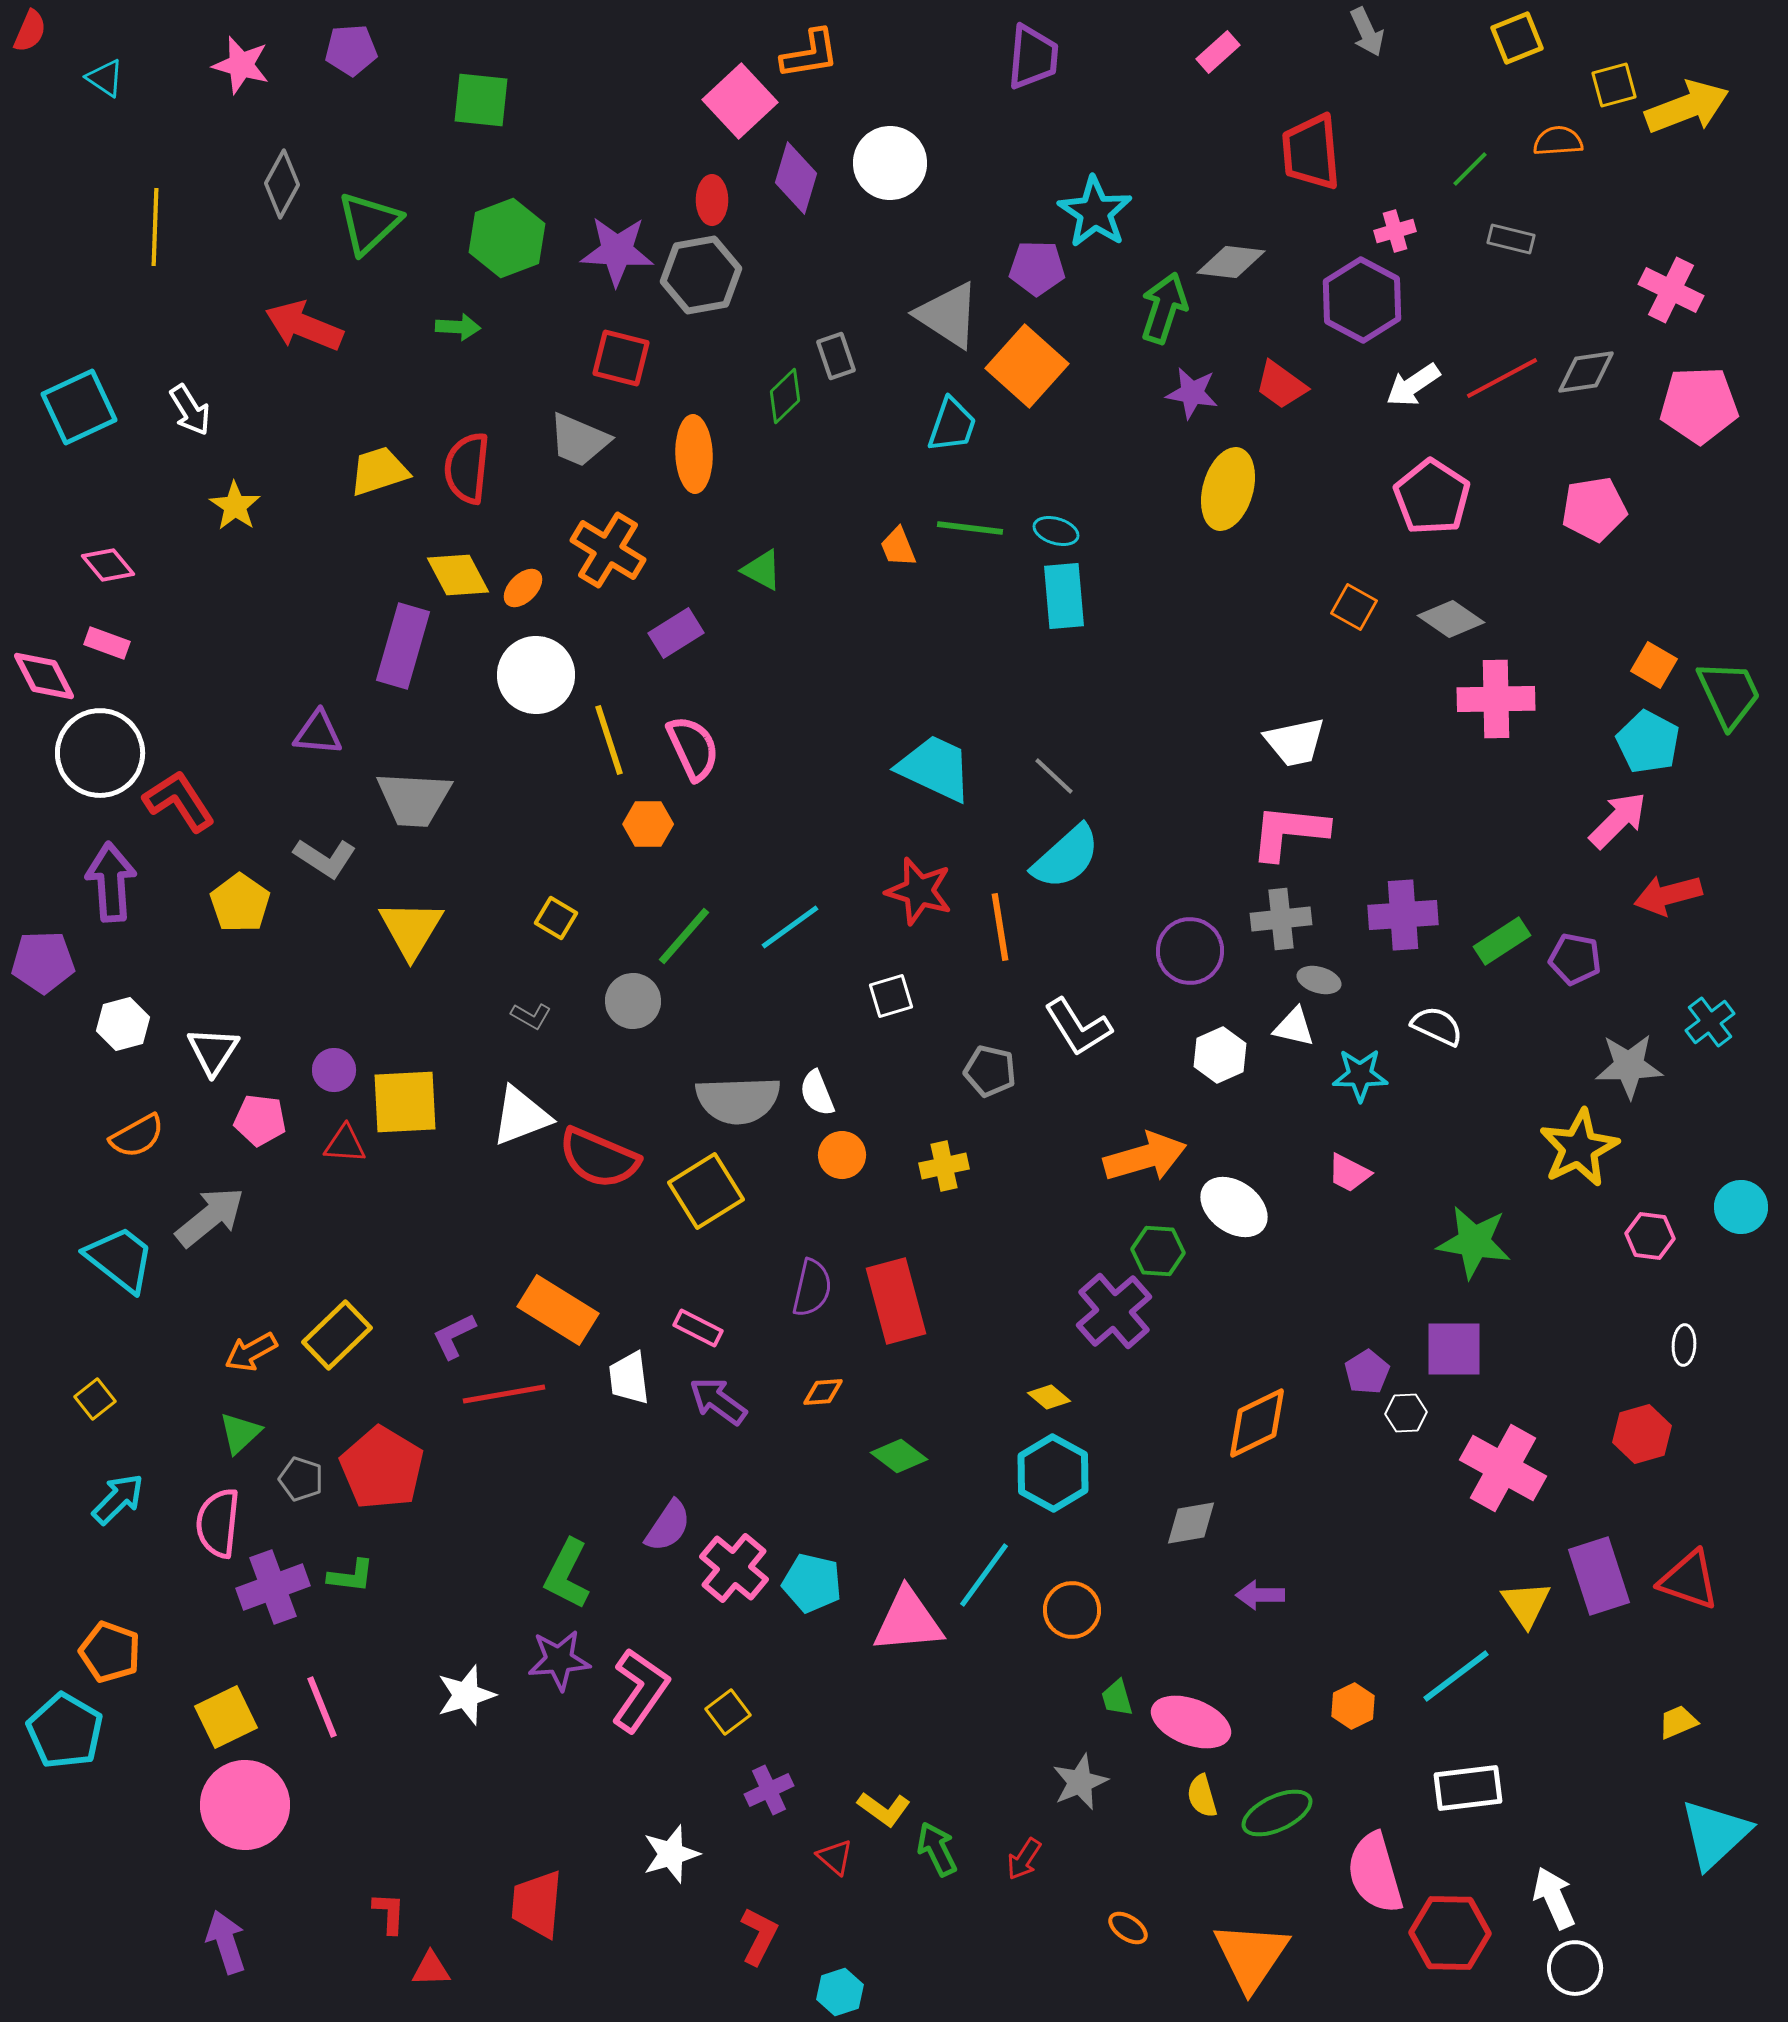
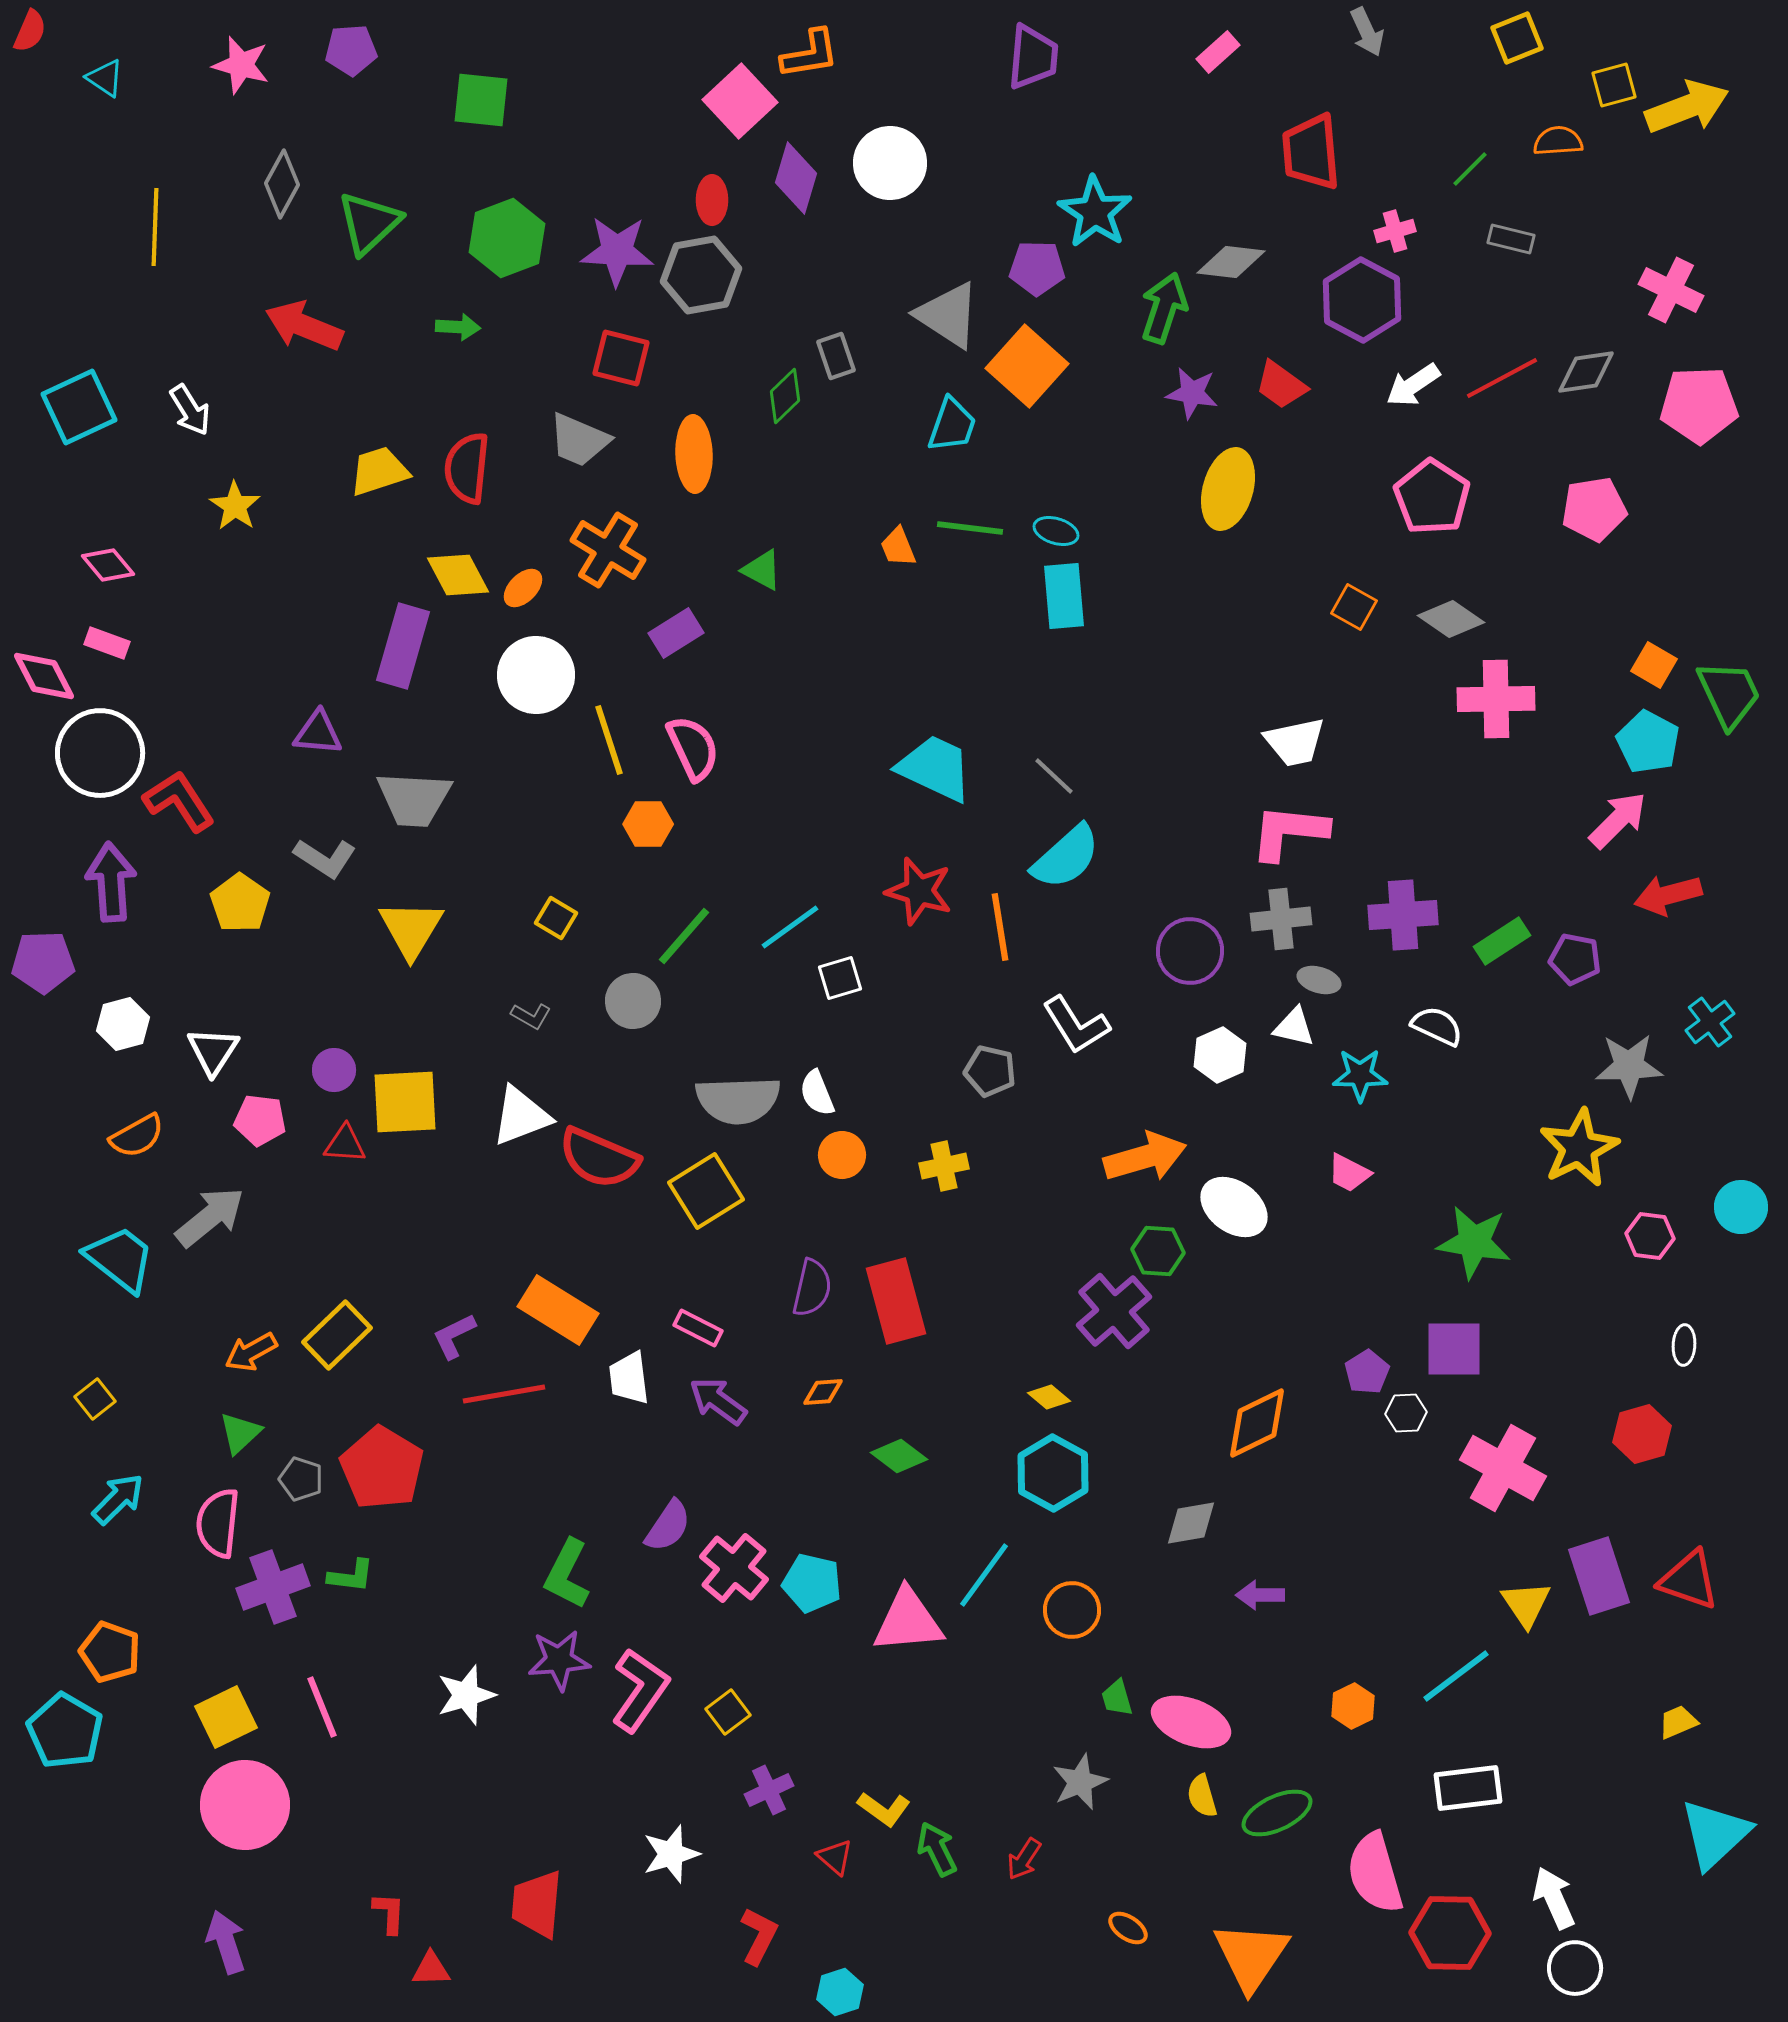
white square at (891, 996): moved 51 px left, 18 px up
white L-shape at (1078, 1027): moved 2 px left, 2 px up
